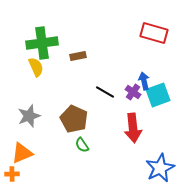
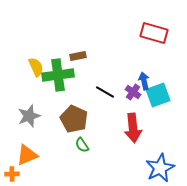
green cross: moved 16 px right, 32 px down
orange triangle: moved 5 px right, 2 px down
